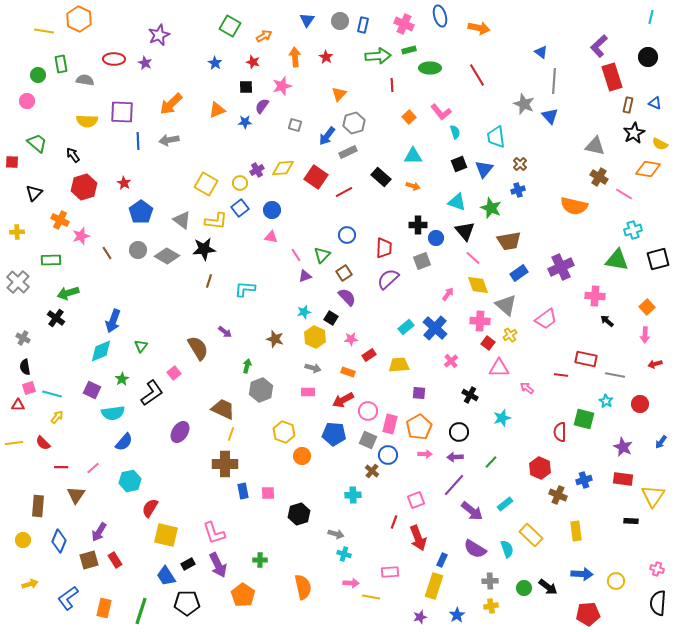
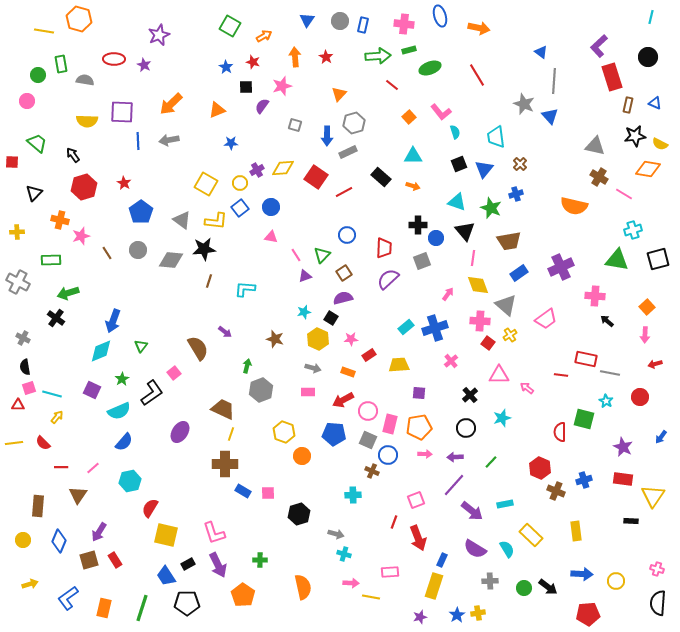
orange hexagon at (79, 19): rotated 10 degrees counterclockwise
pink cross at (404, 24): rotated 18 degrees counterclockwise
purple star at (145, 63): moved 1 px left, 2 px down
blue star at (215, 63): moved 11 px right, 4 px down
green ellipse at (430, 68): rotated 20 degrees counterclockwise
red line at (392, 85): rotated 48 degrees counterclockwise
blue star at (245, 122): moved 14 px left, 21 px down
black star at (634, 133): moved 1 px right, 3 px down; rotated 20 degrees clockwise
blue arrow at (327, 136): rotated 36 degrees counterclockwise
blue cross at (518, 190): moved 2 px left, 4 px down
blue circle at (272, 210): moved 1 px left, 3 px up
orange cross at (60, 220): rotated 12 degrees counterclockwise
gray diamond at (167, 256): moved 4 px right, 4 px down; rotated 25 degrees counterclockwise
pink line at (473, 258): rotated 56 degrees clockwise
gray cross at (18, 282): rotated 15 degrees counterclockwise
purple semicircle at (347, 297): moved 4 px left, 1 px down; rotated 60 degrees counterclockwise
blue cross at (435, 328): rotated 30 degrees clockwise
yellow hexagon at (315, 337): moved 3 px right, 2 px down
pink triangle at (499, 368): moved 7 px down
gray line at (615, 375): moved 5 px left, 2 px up
black cross at (470, 395): rotated 21 degrees clockwise
red circle at (640, 404): moved 7 px up
cyan semicircle at (113, 413): moved 6 px right, 2 px up; rotated 15 degrees counterclockwise
orange pentagon at (419, 427): rotated 20 degrees clockwise
black circle at (459, 432): moved 7 px right, 4 px up
blue arrow at (661, 442): moved 5 px up
brown cross at (372, 471): rotated 16 degrees counterclockwise
blue rectangle at (243, 491): rotated 49 degrees counterclockwise
brown triangle at (76, 495): moved 2 px right
brown cross at (558, 495): moved 2 px left, 4 px up
cyan rectangle at (505, 504): rotated 28 degrees clockwise
cyan semicircle at (507, 549): rotated 12 degrees counterclockwise
yellow cross at (491, 606): moved 13 px left, 7 px down
green line at (141, 611): moved 1 px right, 3 px up
